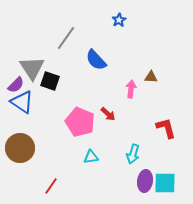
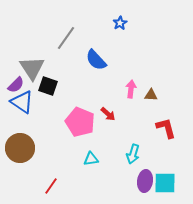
blue star: moved 1 px right, 3 px down
brown triangle: moved 18 px down
black square: moved 2 px left, 5 px down
cyan triangle: moved 2 px down
